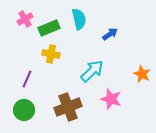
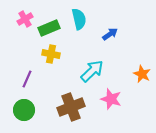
brown cross: moved 3 px right
